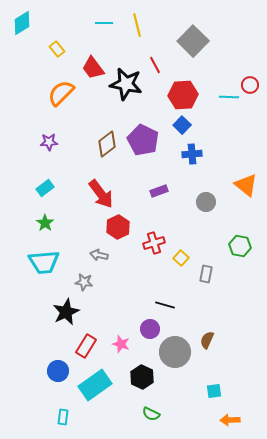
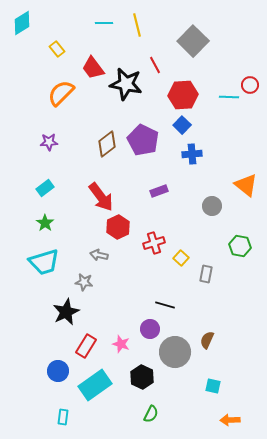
red arrow at (101, 194): moved 3 px down
gray circle at (206, 202): moved 6 px right, 4 px down
cyan trapezoid at (44, 262): rotated 12 degrees counterclockwise
cyan square at (214, 391): moved 1 px left, 5 px up; rotated 21 degrees clockwise
green semicircle at (151, 414): rotated 90 degrees counterclockwise
